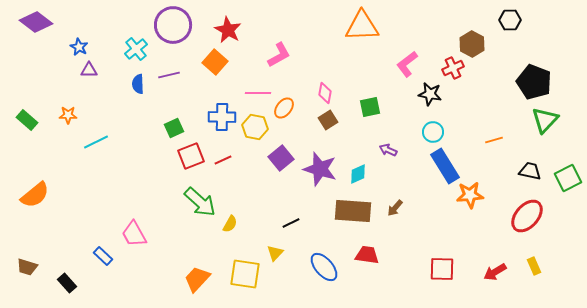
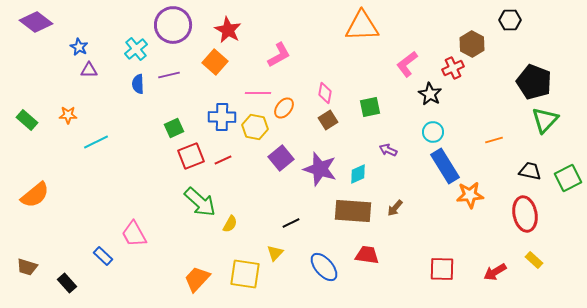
black star at (430, 94): rotated 20 degrees clockwise
red ellipse at (527, 216): moved 2 px left, 2 px up; rotated 52 degrees counterclockwise
yellow rectangle at (534, 266): moved 6 px up; rotated 24 degrees counterclockwise
